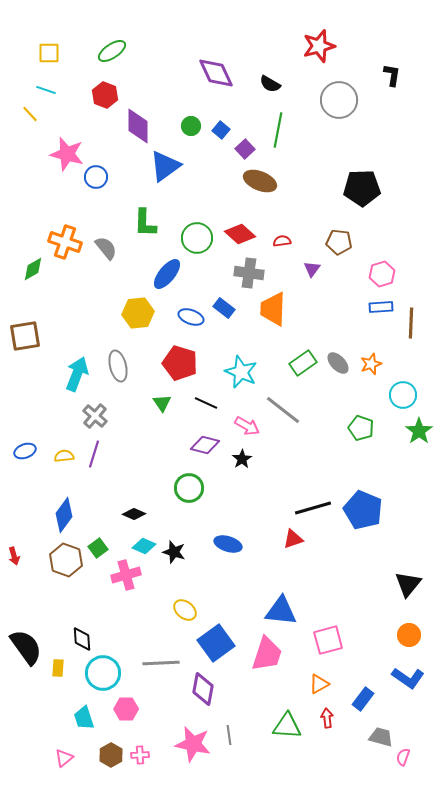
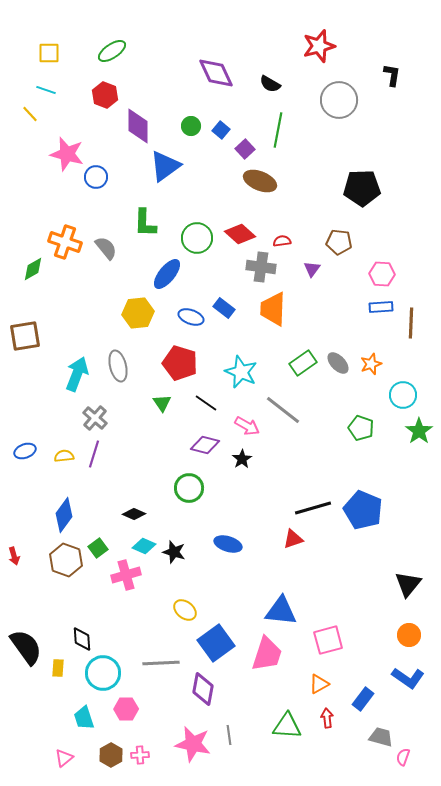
gray cross at (249, 273): moved 12 px right, 6 px up
pink hexagon at (382, 274): rotated 20 degrees clockwise
black line at (206, 403): rotated 10 degrees clockwise
gray cross at (95, 416): moved 2 px down
